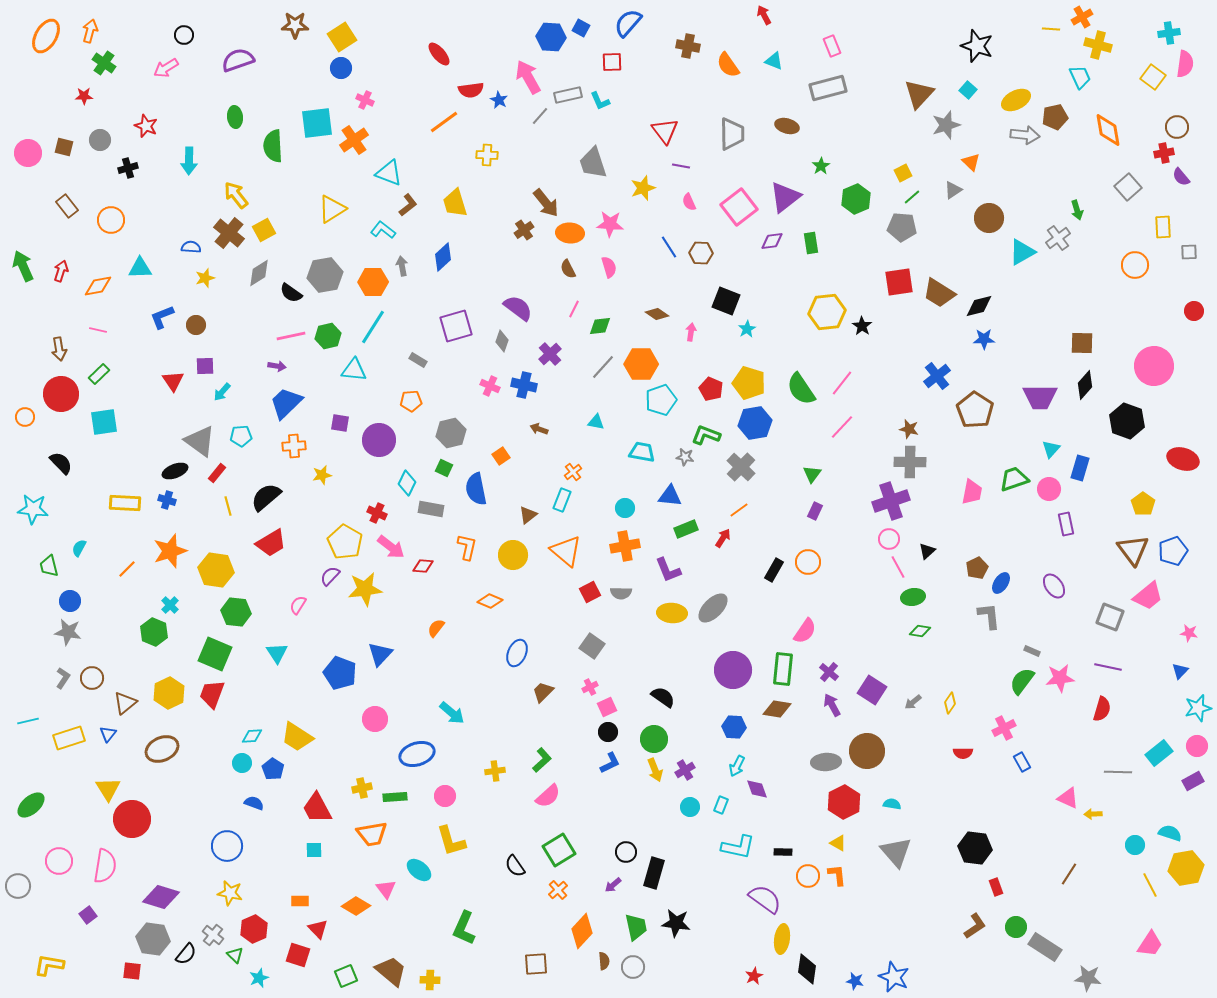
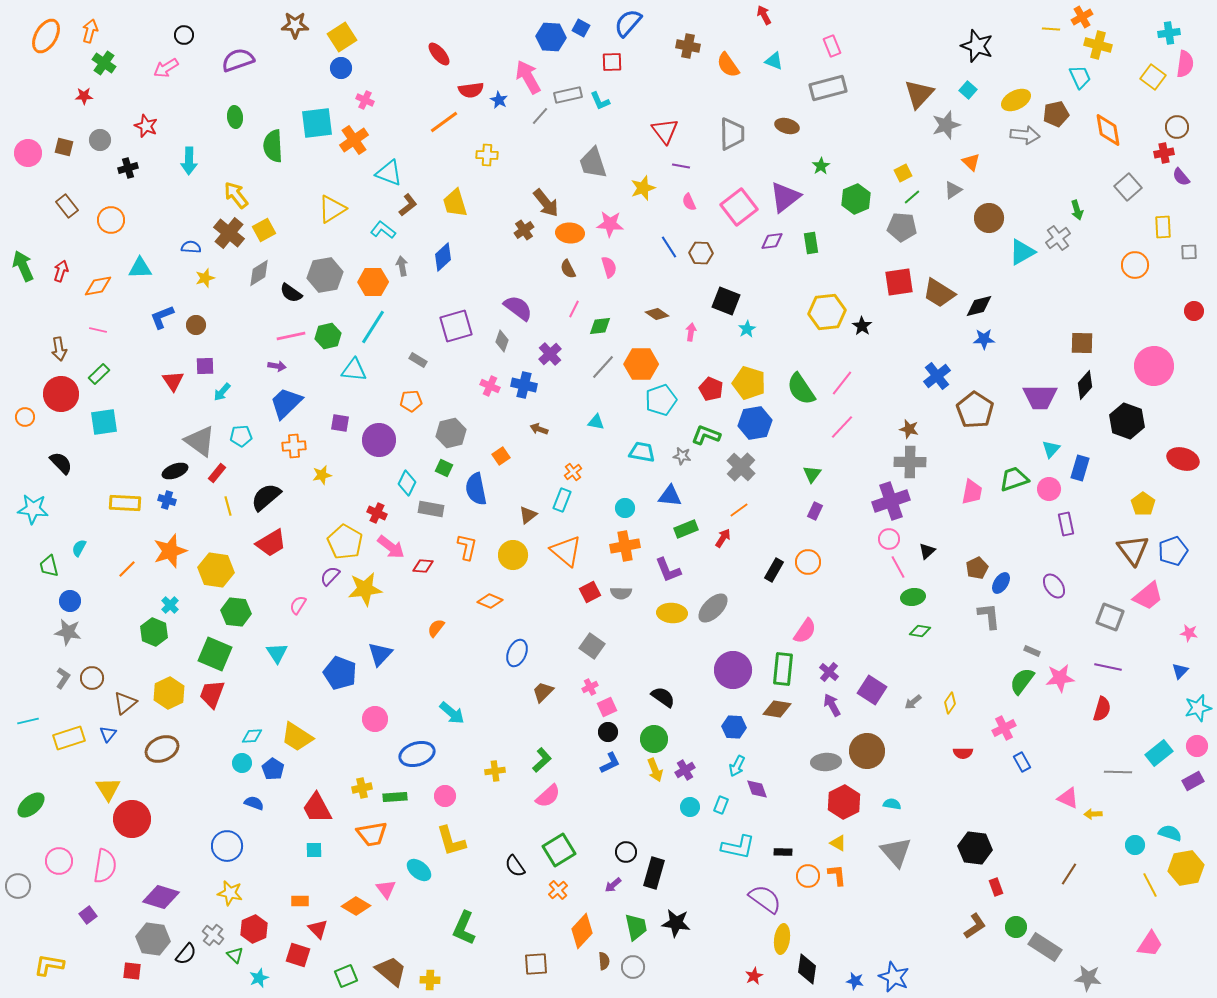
brown pentagon at (1055, 117): moved 1 px right, 3 px up
gray star at (685, 457): moved 3 px left, 1 px up
